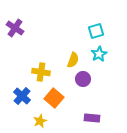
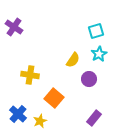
purple cross: moved 1 px left, 1 px up
yellow semicircle: rotated 14 degrees clockwise
yellow cross: moved 11 px left, 3 px down
purple circle: moved 6 px right
blue cross: moved 4 px left, 18 px down
purple rectangle: moved 2 px right; rotated 56 degrees counterclockwise
